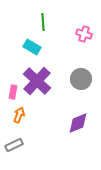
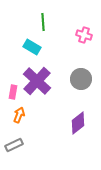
pink cross: moved 1 px down
purple diamond: rotated 15 degrees counterclockwise
